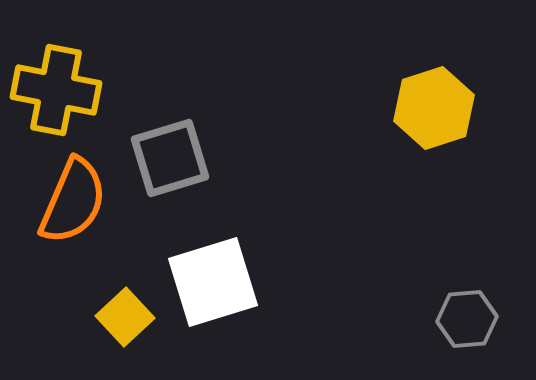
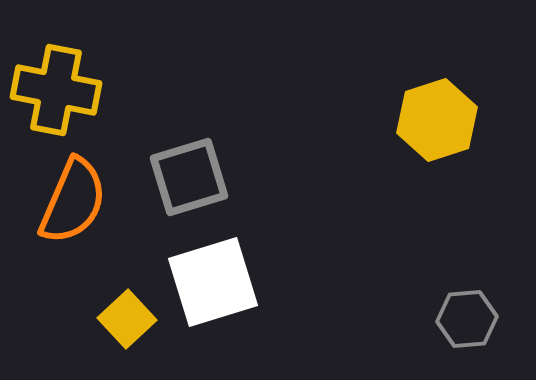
yellow hexagon: moved 3 px right, 12 px down
gray square: moved 19 px right, 19 px down
yellow square: moved 2 px right, 2 px down
